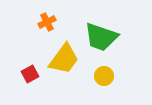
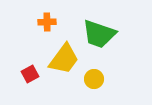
orange cross: rotated 24 degrees clockwise
green trapezoid: moved 2 px left, 3 px up
yellow circle: moved 10 px left, 3 px down
